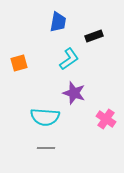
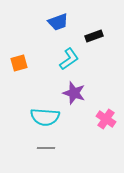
blue trapezoid: rotated 60 degrees clockwise
